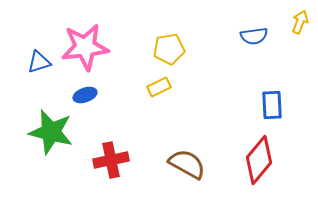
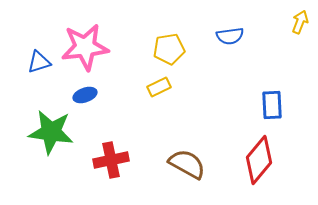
blue semicircle: moved 24 px left
green star: rotated 6 degrees counterclockwise
